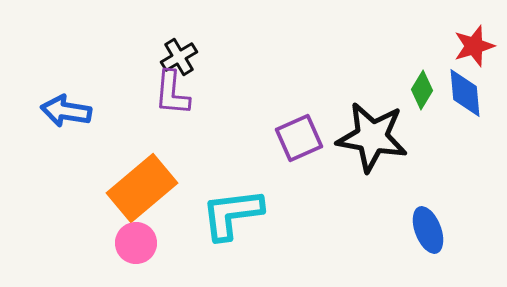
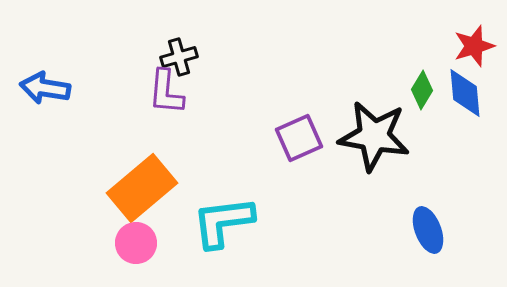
black cross: rotated 15 degrees clockwise
purple L-shape: moved 6 px left, 1 px up
blue arrow: moved 21 px left, 23 px up
black star: moved 2 px right, 1 px up
cyan L-shape: moved 9 px left, 8 px down
